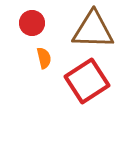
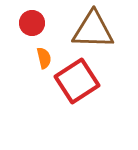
red square: moved 10 px left
